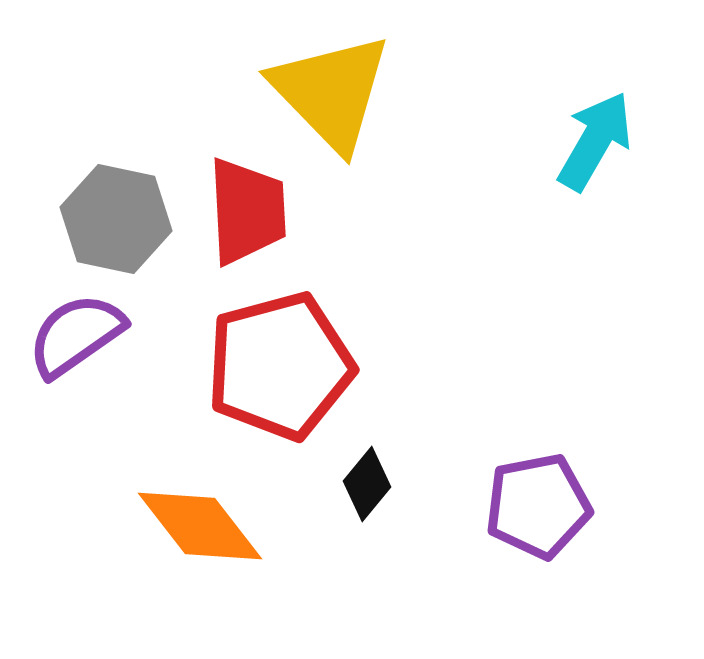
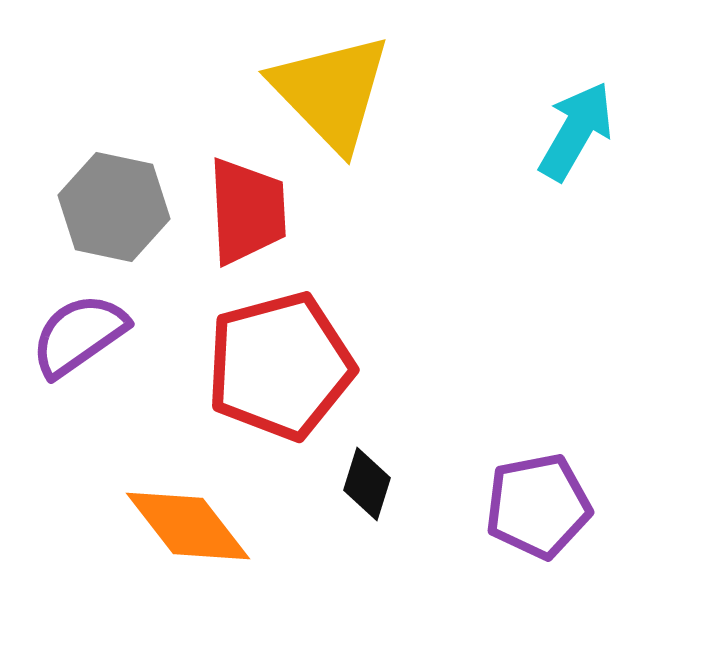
cyan arrow: moved 19 px left, 10 px up
gray hexagon: moved 2 px left, 12 px up
purple semicircle: moved 3 px right
black diamond: rotated 22 degrees counterclockwise
orange diamond: moved 12 px left
